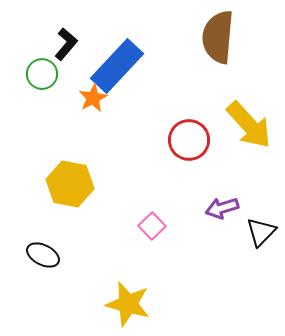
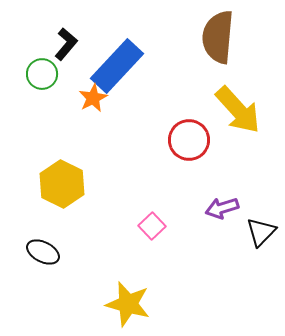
yellow arrow: moved 11 px left, 15 px up
yellow hexagon: moved 8 px left; rotated 15 degrees clockwise
black ellipse: moved 3 px up
